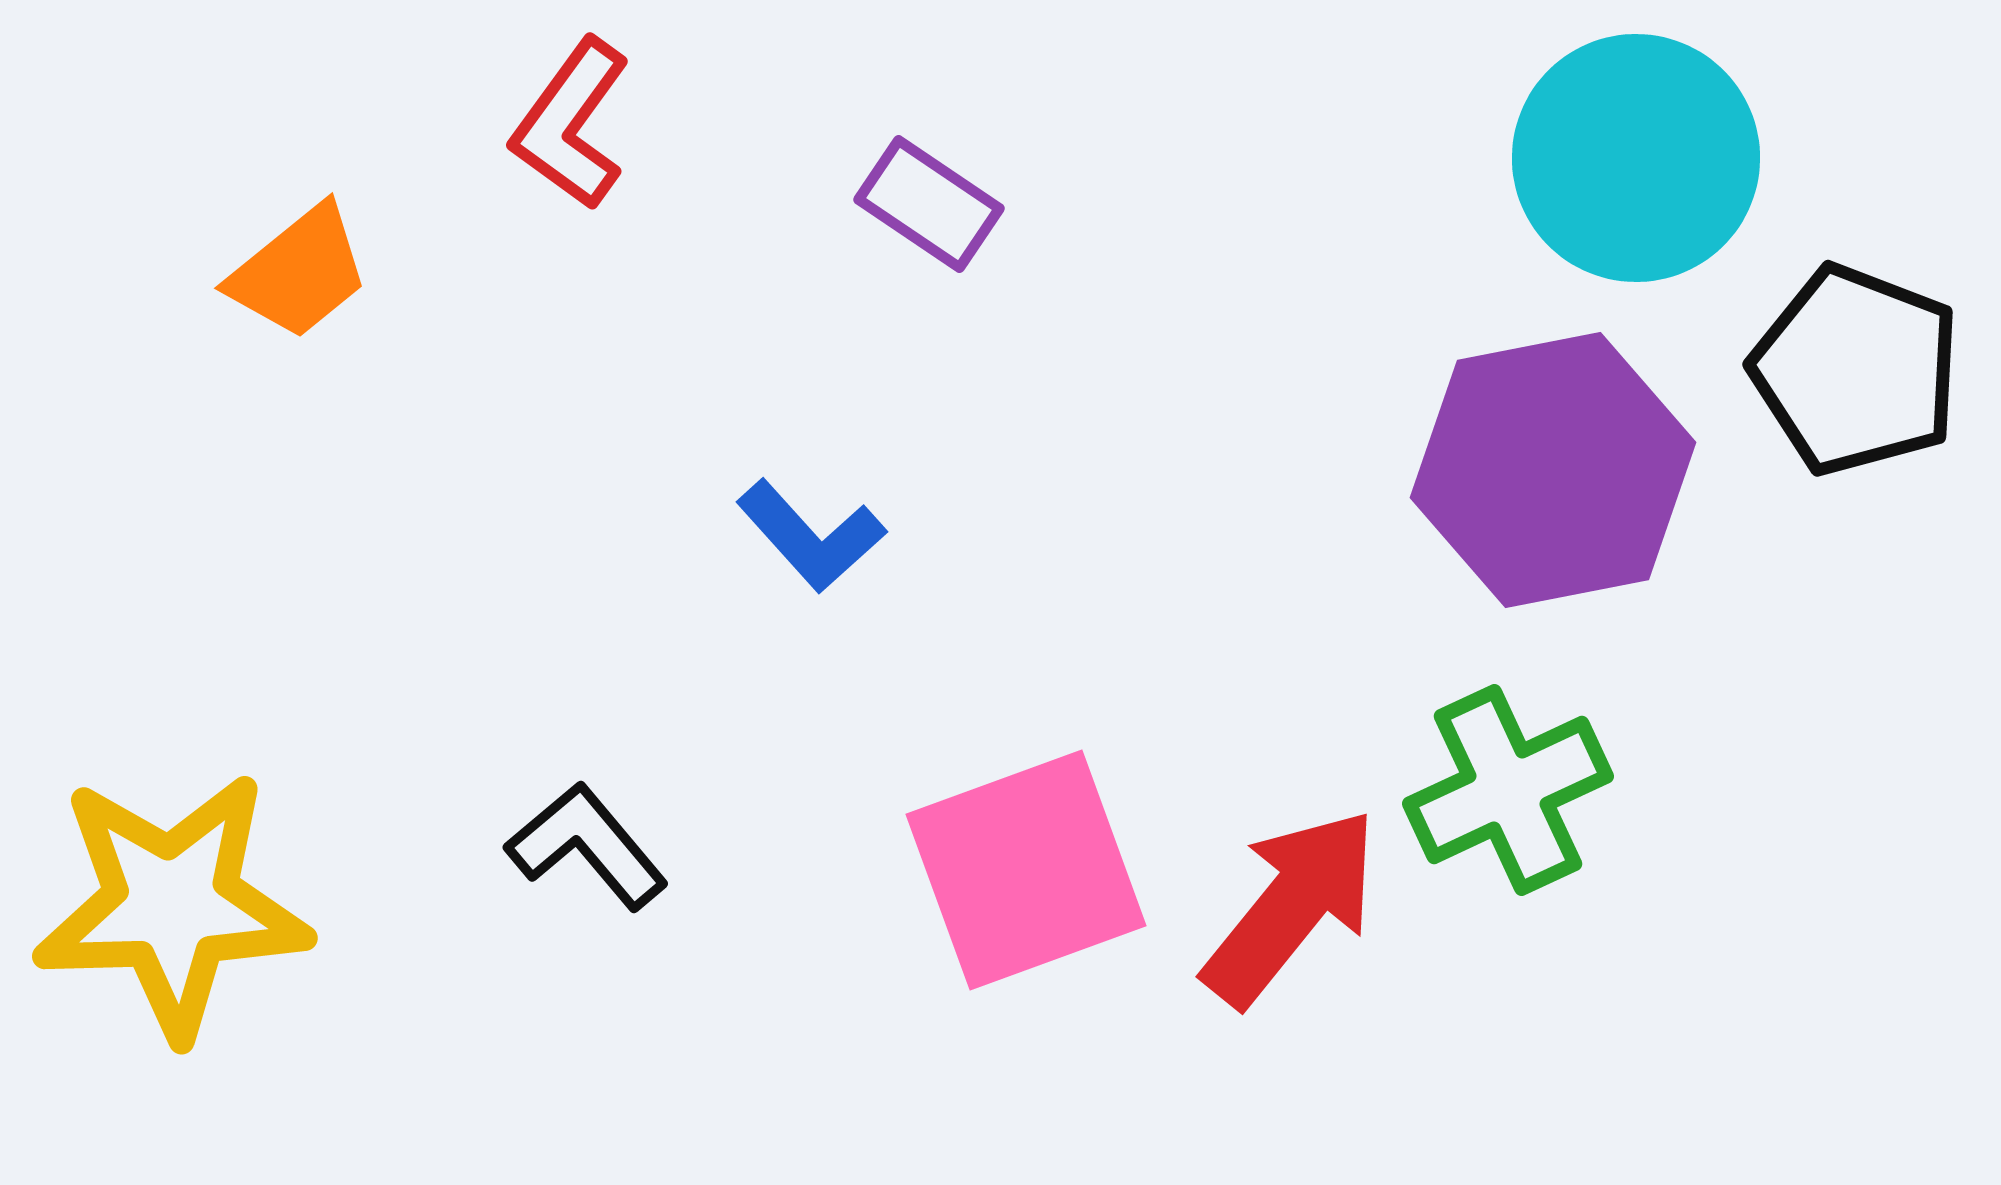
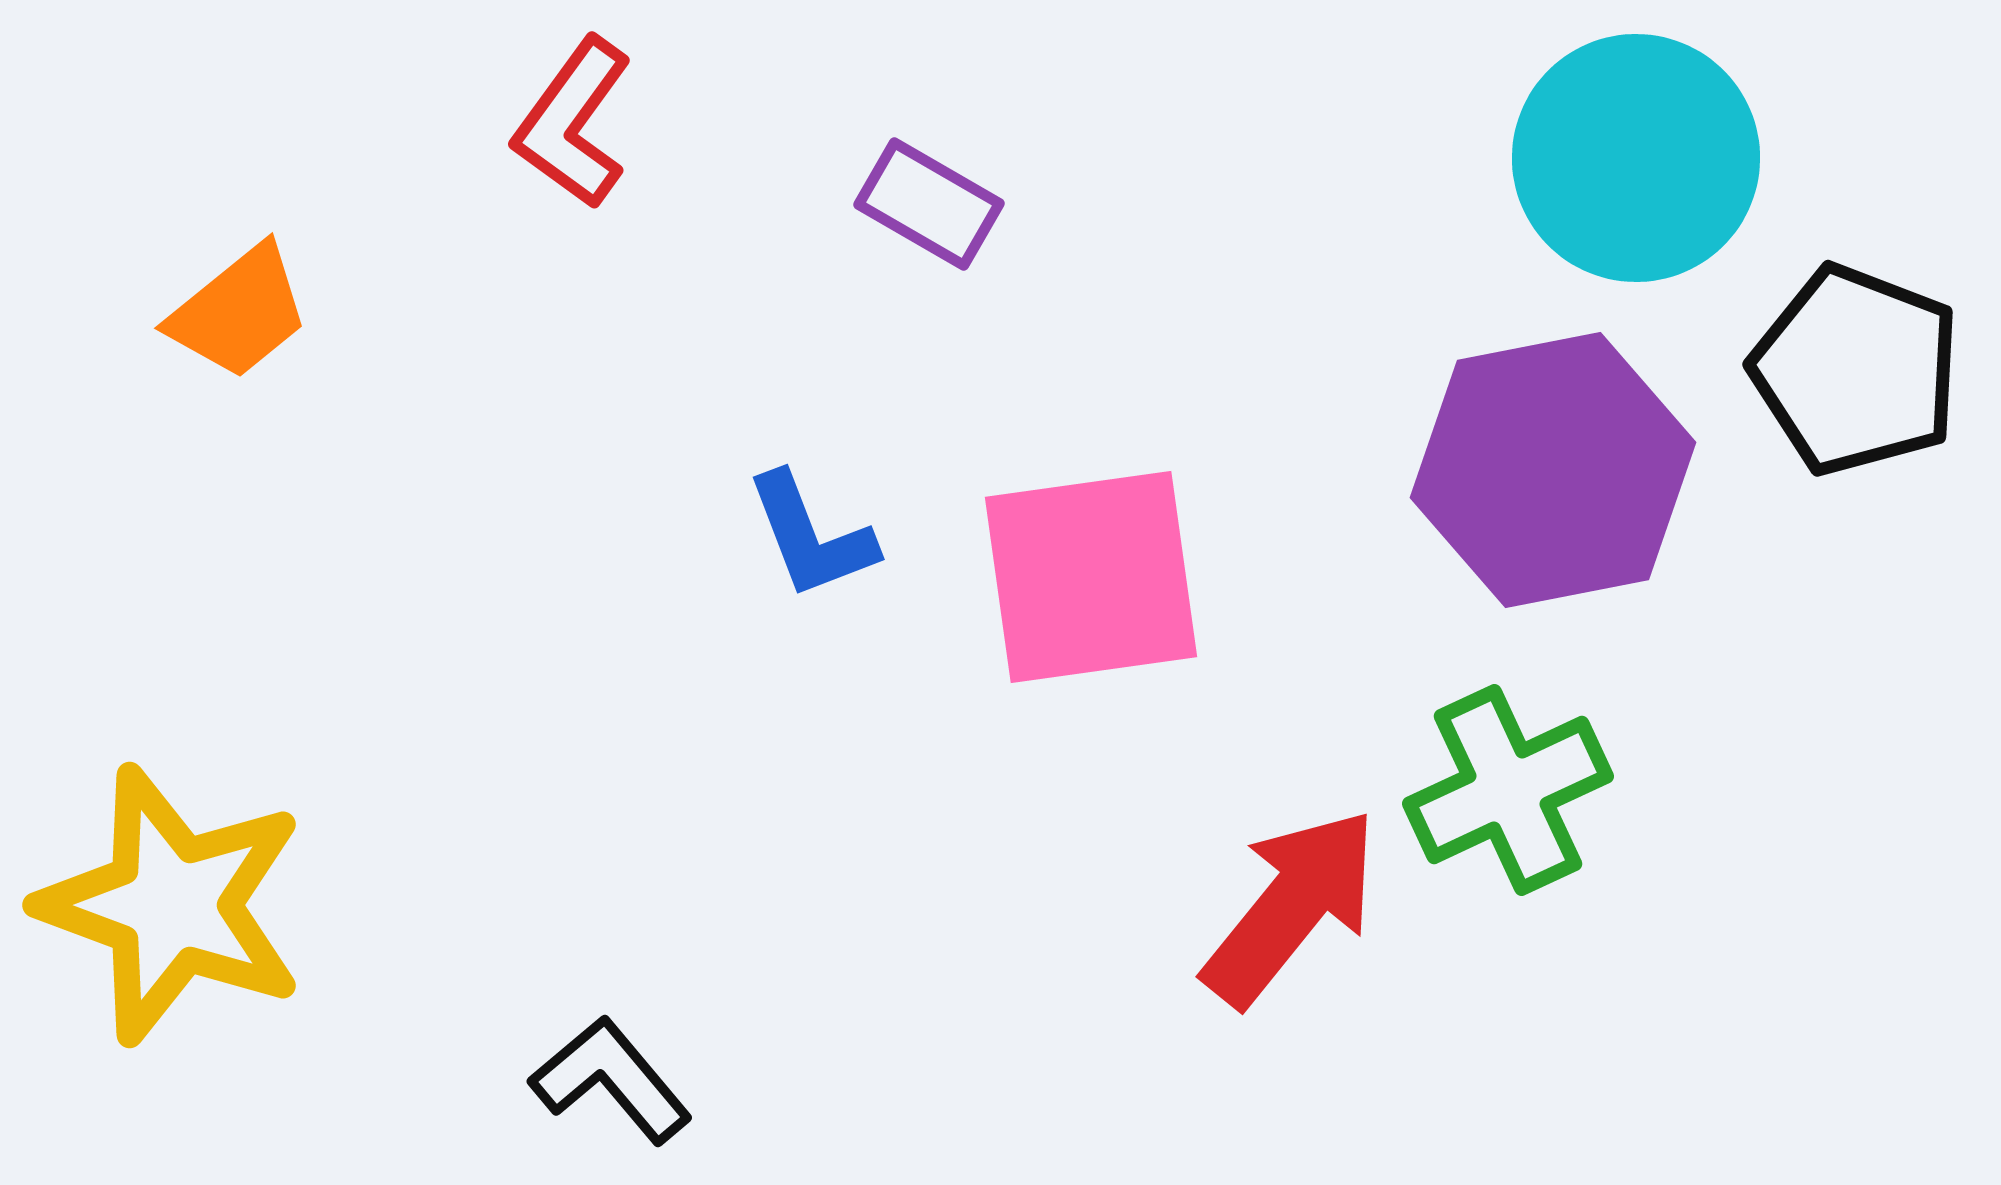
red L-shape: moved 2 px right, 1 px up
purple rectangle: rotated 4 degrees counterclockwise
orange trapezoid: moved 60 px left, 40 px down
blue L-shape: rotated 21 degrees clockwise
black L-shape: moved 24 px right, 234 px down
pink square: moved 65 px right, 293 px up; rotated 12 degrees clockwise
yellow star: rotated 22 degrees clockwise
